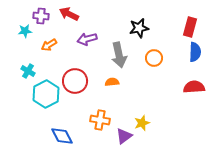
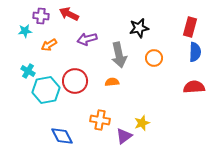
cyan hexagon: moved 4 px up; rotated 16 degrees clockwise
